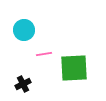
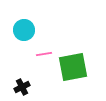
green square: moved 1 px left, 1 px up; rotated 8 degrees counterclockwise
black cross: moved 1 px left, 3 px down
